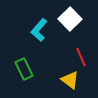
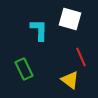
white square: rotated 30 degrees counterclockwise
cyan L-shape: rotated 140 degrees clockwise
